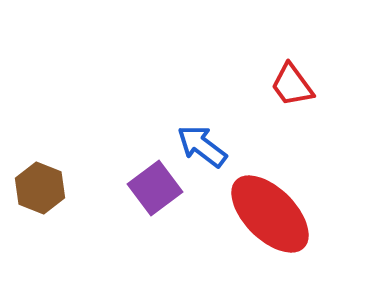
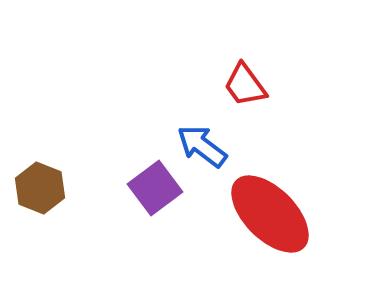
red trapezoid: moved 47 px left
